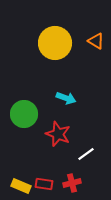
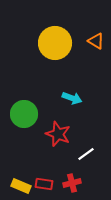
cyan arrow: moved 6 px right
